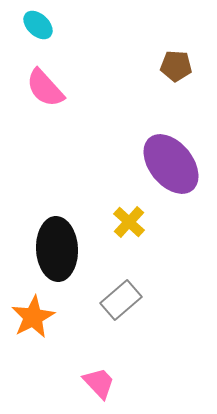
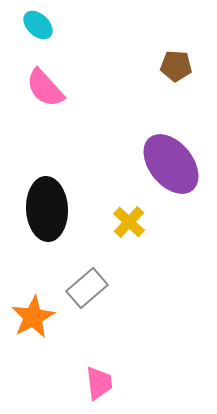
black ellipse: moved 10 px left, 40 px up
gray rectangle: moved 34 px left, 12 px up
pink trapezoid: rotated 36 degrees clockwise
